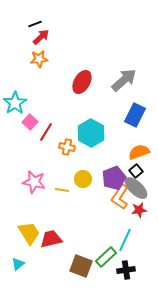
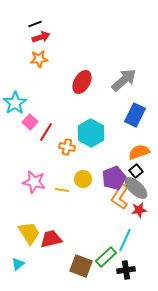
red arrow: rotated 24 degrees clockwise
